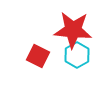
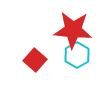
red square: moved 3 px left, 4 px down; rotated 15 degrees clockwise
